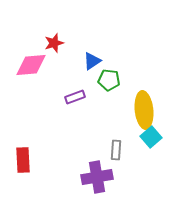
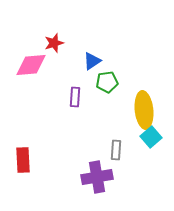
green pentagon: moved 2 px left, 2 px down; rotated 15 degrees counterclockwise
purple rectangle: rotated 66 degrees counterclockwise
